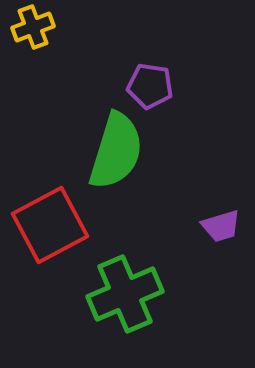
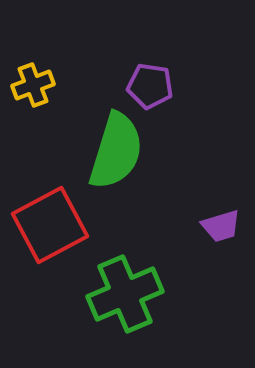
yellow cross: moved 58 px down
